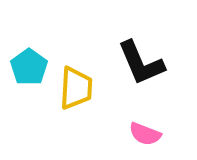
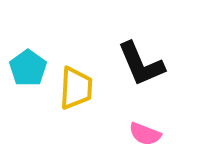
black L-shape: moved 1 px down
cyan pentagon: moved 1 px left, 1 px down
